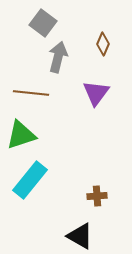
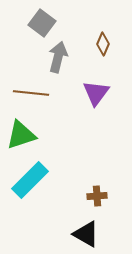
gray square: moved 1 px left
cyan rectangle: rotated 6 degrees clockwise
black triangle: moved 6 px right, 2 px up
